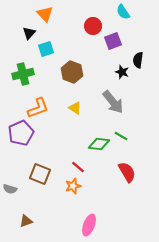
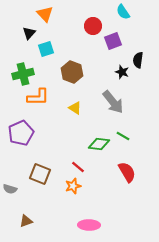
orange L-shape: moved 11 px up; rotated 20 degrees clockwise
green line: moved 2 px right
pink ellipse: rotated 70 degrees clockwise
